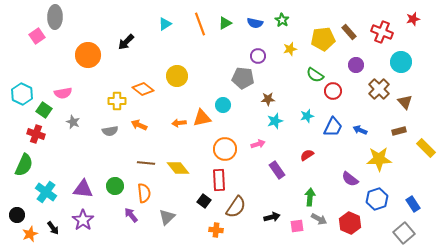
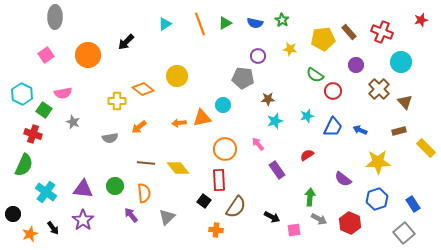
red star at (413, 19): moved 8 px right, 1 px down
pink square at (37, 36): moved 9 px right, 19 px down
yellow star at (290, 49): rotated 24 degrees clockwise
orange arrow at (139, 125): moved 2 px down; rotated 63 degrees counterclockwise
gray semicircle at (110, 131): moved 7 px down
red cross at (36, 134): moved 3 px left
pink arrow at (258, 144): rotated 112 degrees counterclockwise
yellow star at (379, 159): moved 1 px left, 3 px down
purple semicircle at (350, 179): moved 7 px left
black circle at (17, 215): moved 4 px left, 1 px up
black arrow at (272, 217): rotated 42 degrees clockwise
pink square at (297, 226): moved 3 px left, 4 px down
